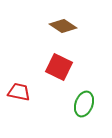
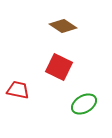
red trapezoid: moved 1 px left, 2 px up
green ellipse: rotated 40 degrees clockwise
